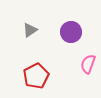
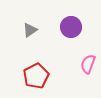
purple circle: moved 5 px up
